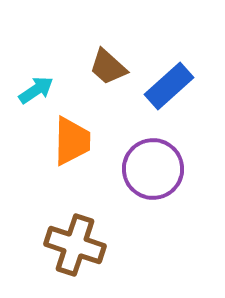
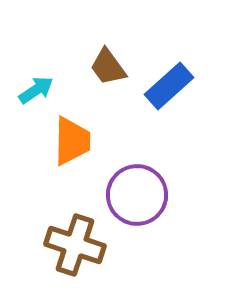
brown trapezoid: rotated 12 degrees clockwise
purple circle: moved 16 px left, 26 px down
